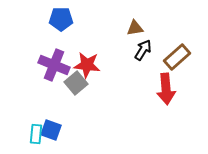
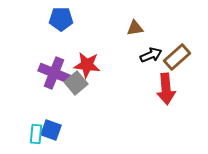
black arrow: moved 8 px right, 5 px down; rotated 35 degrees clockwise
purple cross: moved 8 px down
